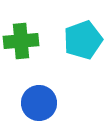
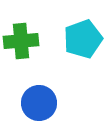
cyan pentagon: moved 1 px up
